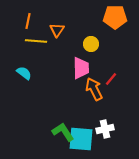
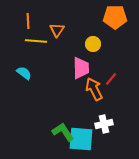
orange line: rotated 14 degrees counterclockwise
yellow circle: moved 2 px right
white cross: moved 1 px left, 5 px up
